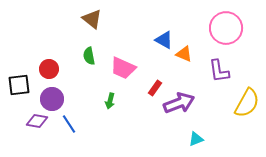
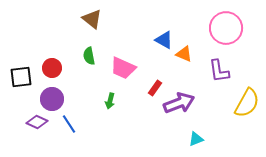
red circle: moved 3 px right, 1 px up
black square: moved 2 px right, 8 px up
purple diamond: moved 1 px down; rotated 15 degrees clockwise
